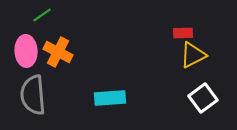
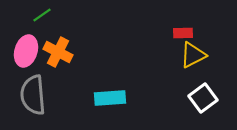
pink ellipse: rotated 20 degrees clockwise
